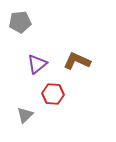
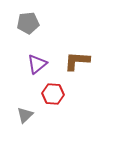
gray pentagon: moved 8 px right, 1 px down
brown L-shape: rotated 20 degrees counterclockwise
